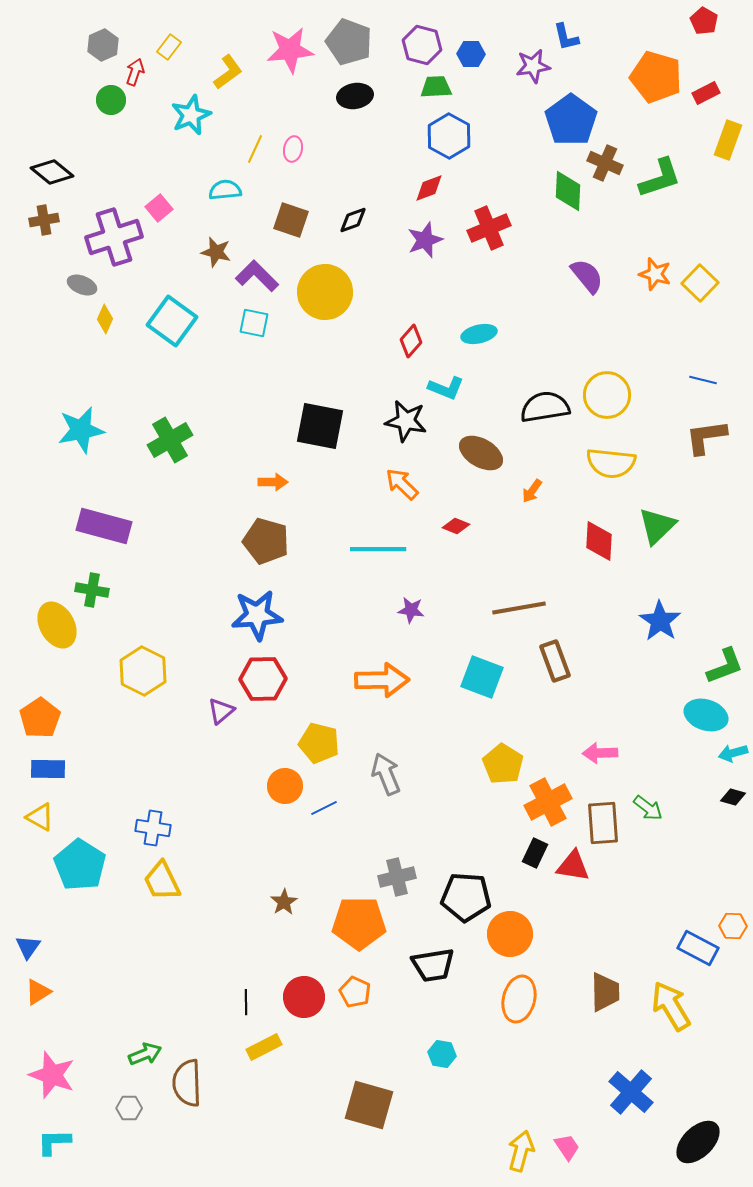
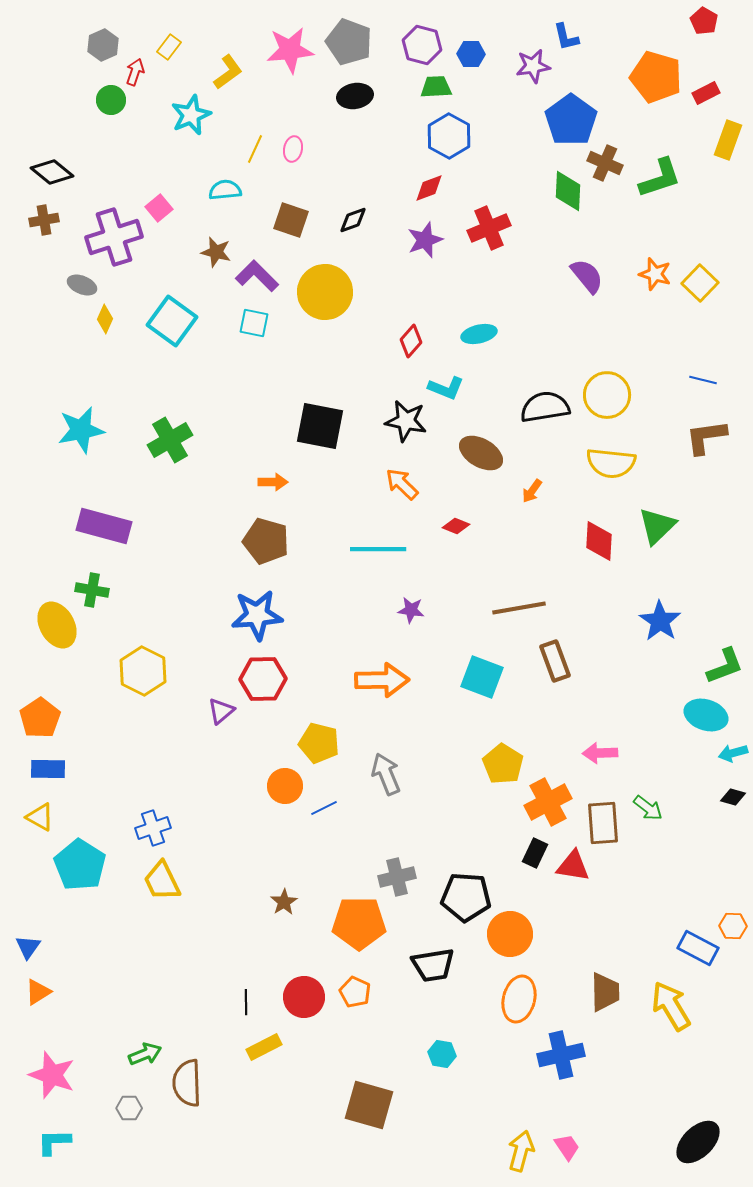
blue cross at (153, 828): rotated 28 degrees counterclockwise
blue cross at (631, 1092): moved 70 px left, 37 px up; rotated 36 degrees clockwise
